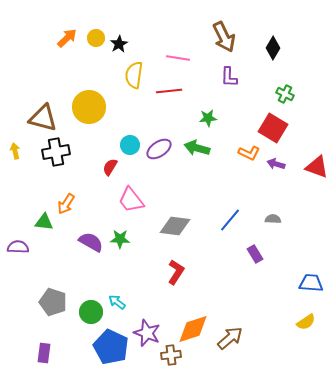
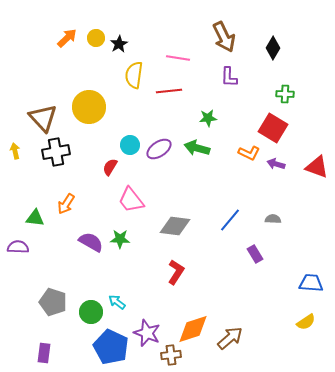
green cross at (285, 94): rotated 24 degrees counterclockwise
brown triangle at (43, 118): rotated 32 degrees clockwise
green triangle at (44, 222): moved 9 px left, 4 px up
